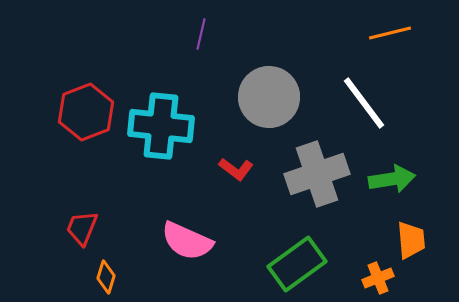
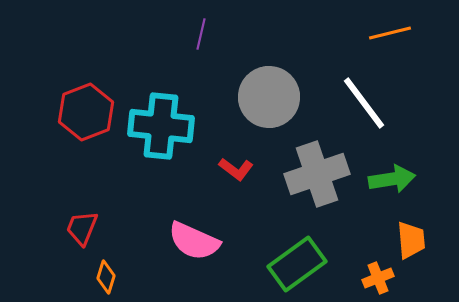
pink semicircle: moved 7 px right
